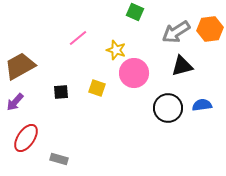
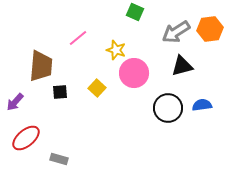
brown trapezoid: moved 21 px right; rotated 124 degrees clockwise
yellow square: rotated 24 degrees clockwise
black square: moved 1 px left
red ellipse: rotated 16 degrees clockwise
